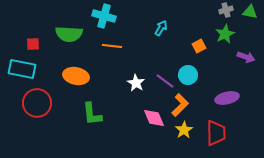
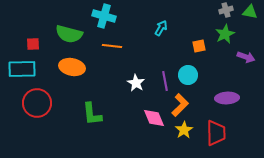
green semicircle: rotated 12 degrees clockwise
orange square: rotated 16 degrees clockwise
cyan rectangle: rotated 12 degrees counterclockwise
orange ellipse: moved 4 px left, 9 px up
purple line: rotated 42 degrees clockwise
purple ellipse: rotated 10 degrees clockwise
